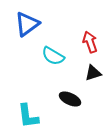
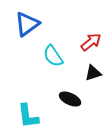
red arrow: moved 1 px right; rotated 70 degrees clockwise
cyan semicircle: rotated 25 degrees clockwise
